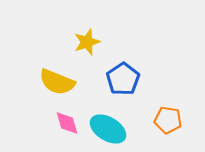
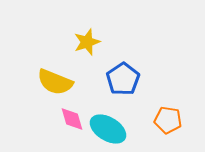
yellow semicircle: moved 2 px left
pink diamond: moved 5 px right, 4 px up
